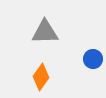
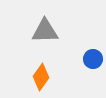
gray triangle: moved 1 px up
